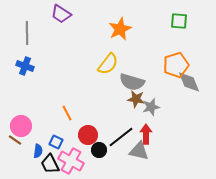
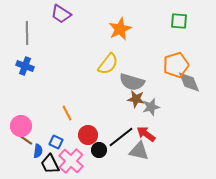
red arrow: rotated 54 degrees counterclockwise
brown line: moved 11 px right
pink cross: rotated 15 degrees clockwise
